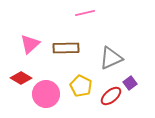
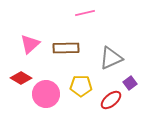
yellow pentagon: rotated 25 degrees counterclockwise
red ellipse: moved 4 px down
